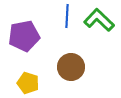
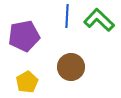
yellow pentagon: moved 1 px left, 1 px up; rotated 25 degrees clockwise
